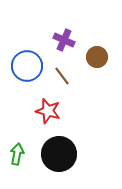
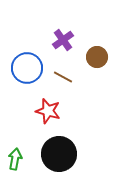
purple cross: moved 1 px left; rotated 30 degrees clockwise
blue circle: moved 2 px down
brown line: moved 1 px right, 1 px down; rotated 24 degrees counterclockwise
green arrow: moved 2 px left, 5 px down
